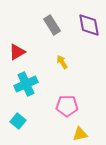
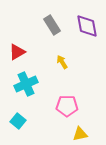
purple diamond: moved 2 px left, 1 px down
